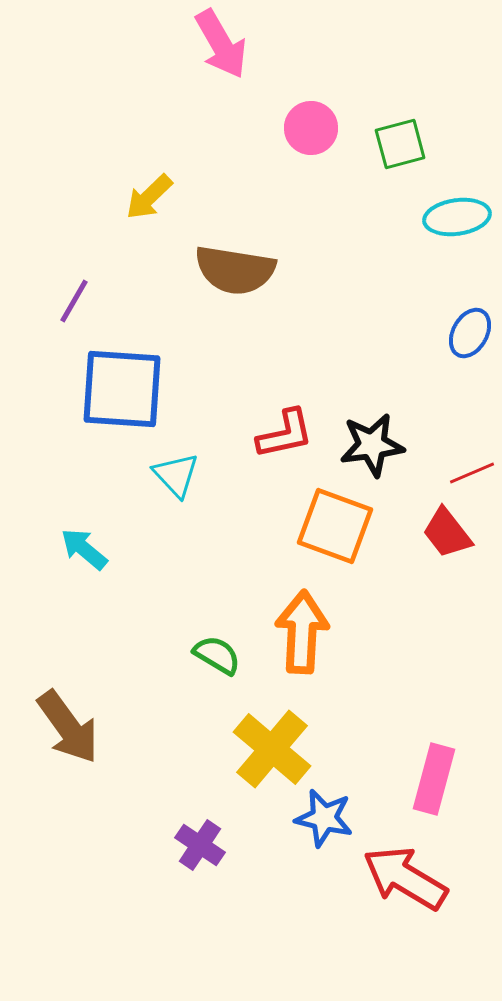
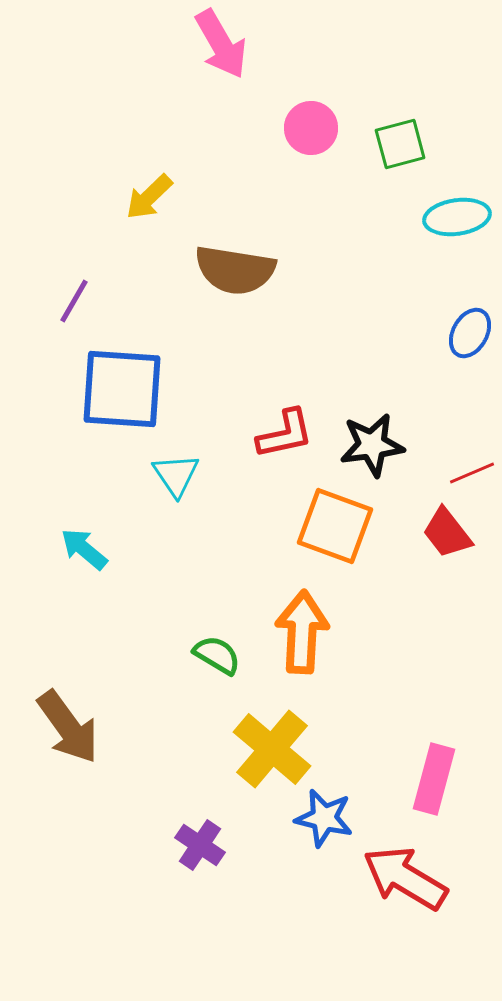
cyan triangle: rotated 9 degrees clockwise
